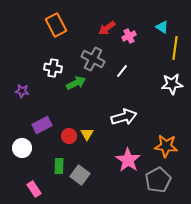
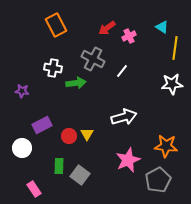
green arrow: rotated 18 degrees clockwise
pink star: rotated 15 degrees clockwise
